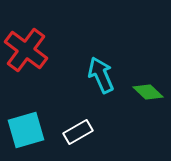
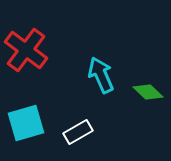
cyan square: moved 7 px up
